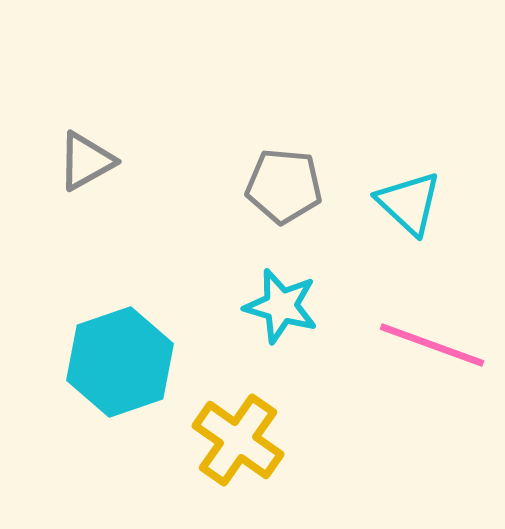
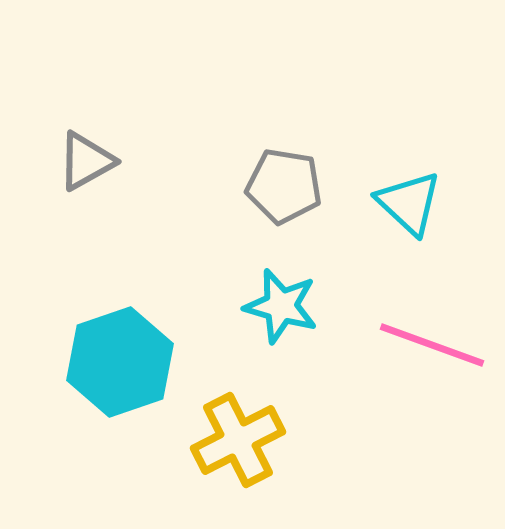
gray pentagon: rotated 4 degrees clockwise
yellow cross: rotated 28 degrees clockwise
